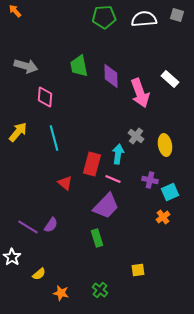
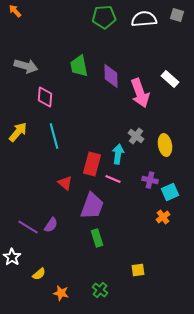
cyan line: moved 2 px up
purple trapezoid: moved 14 px left; rotated 24 degrees counterclockwise
